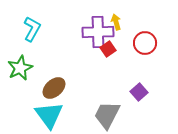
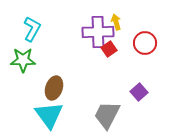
red square: moved 1 px right
green star: moved 3 px right, 8 px up; rotated 25 degrees clockwise
brown ellipse: rotated 30 degrees counterclockwise
